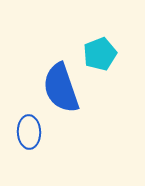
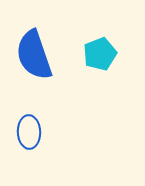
blue semicircle: moved 27 px left, 33 px up
